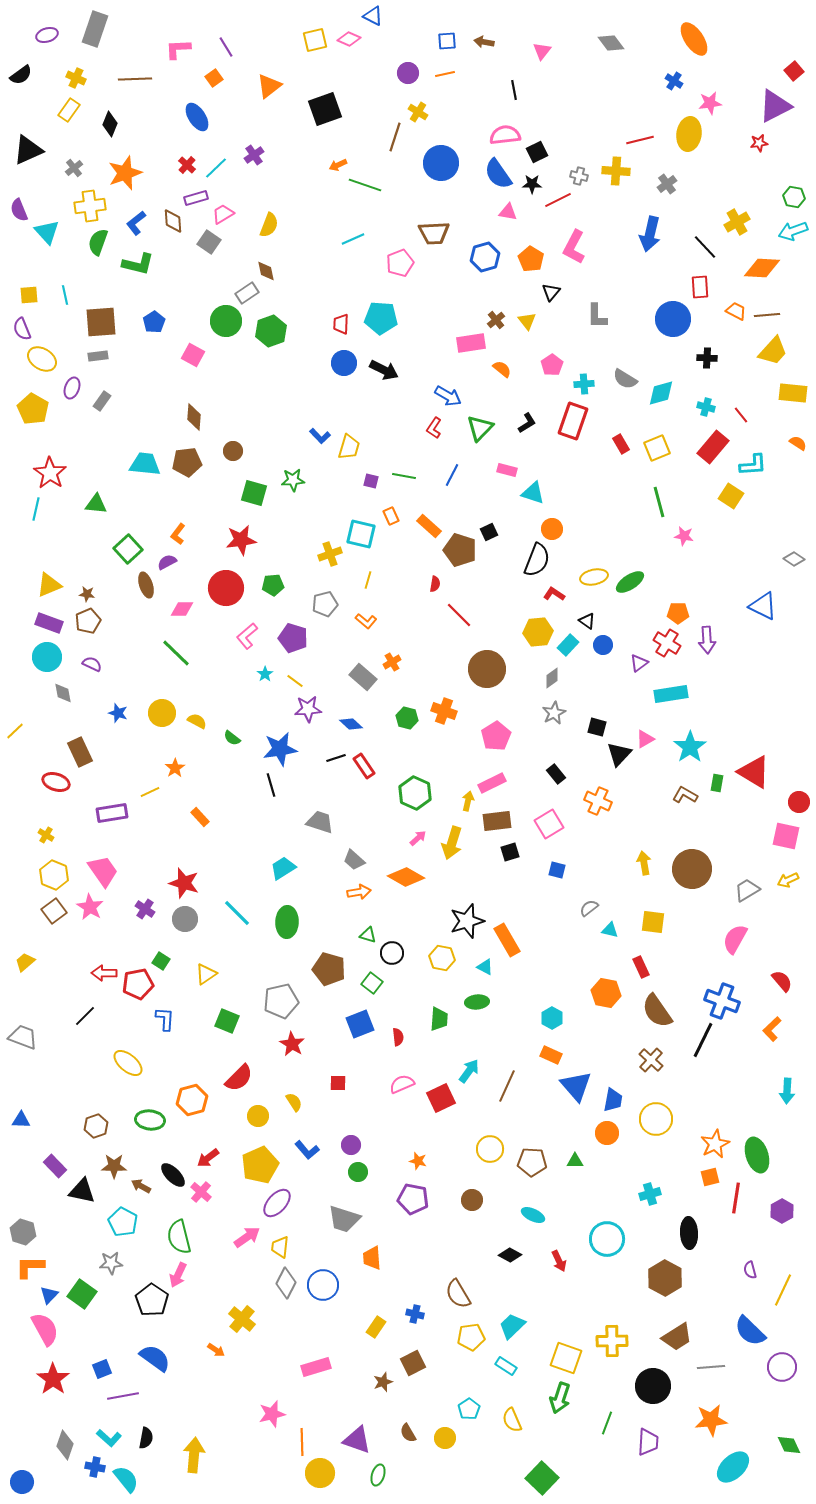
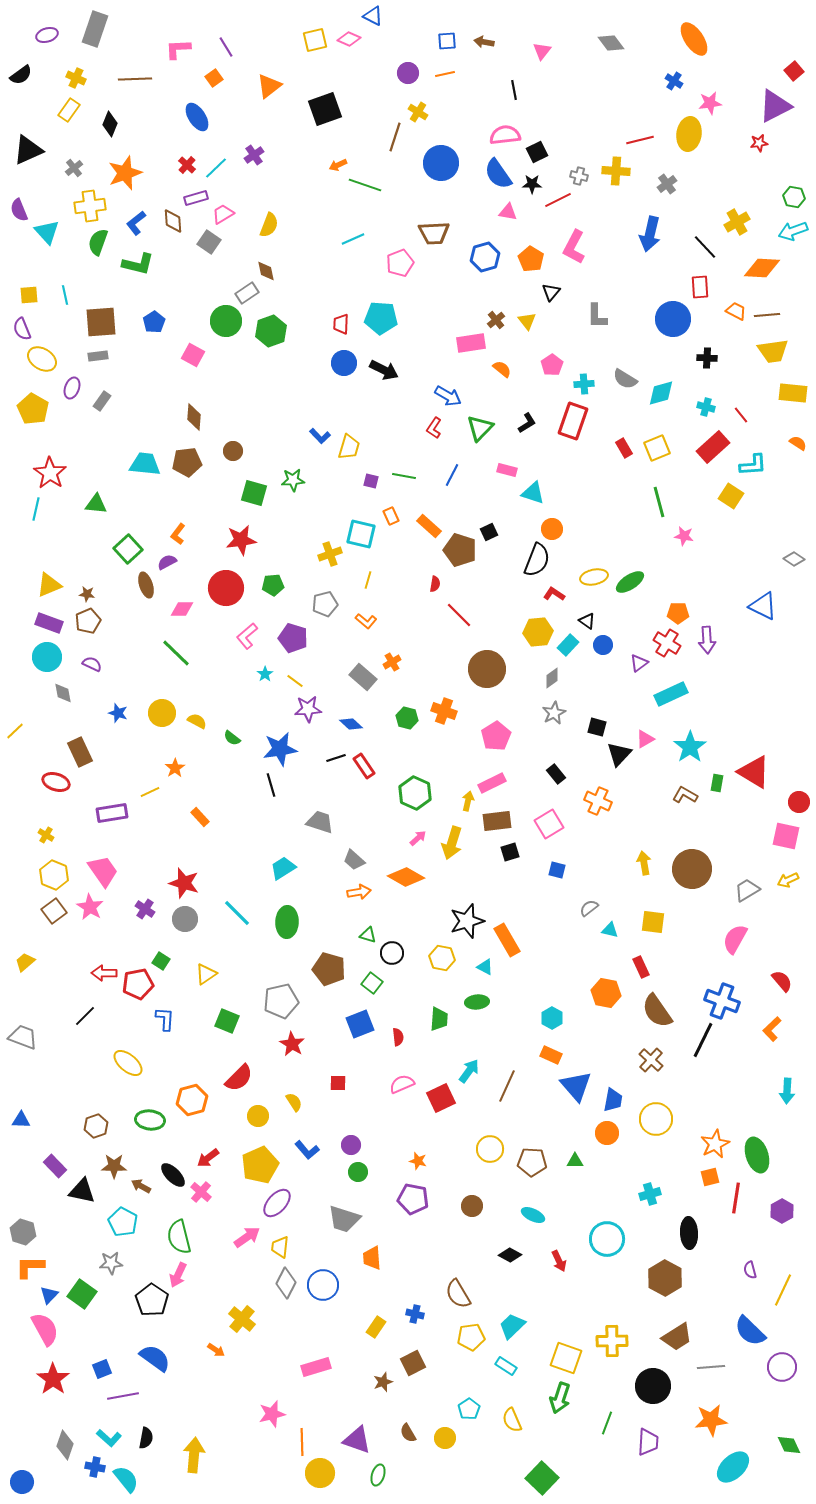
yellow trapezoid at (773, 351): rotated 40 degrees clockwise
red rectangle at (621, 444): moved 3 px right, 4 px down
red rectangle at (713, 447): rotated 8 degrees clockwise
cyan rectangle at (671, 694): rotated 16 degrees counterclockwise
brown circle at (472, 1200): moved 6 px down
